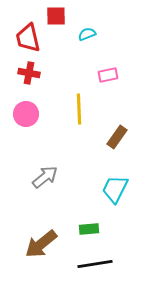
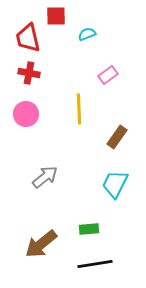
pink rectangle: rotated 24 degrees counterclockwise
cyan trapezoid: moved 5 px up
